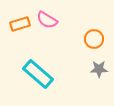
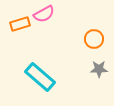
pink semicircle: moved 3 px left, 6 px up; rotated 60 degrees counterclockwise
cyan rectangle: moved 2 px right, 3 px down
